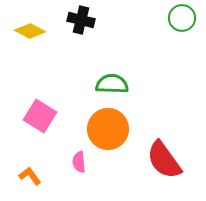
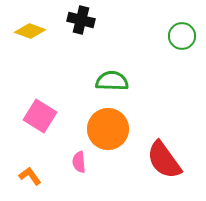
green circle: moved 18 px down
yellow diamond: rotated 8 degrees counterclockwise
green semicircle: moved 3 px up
